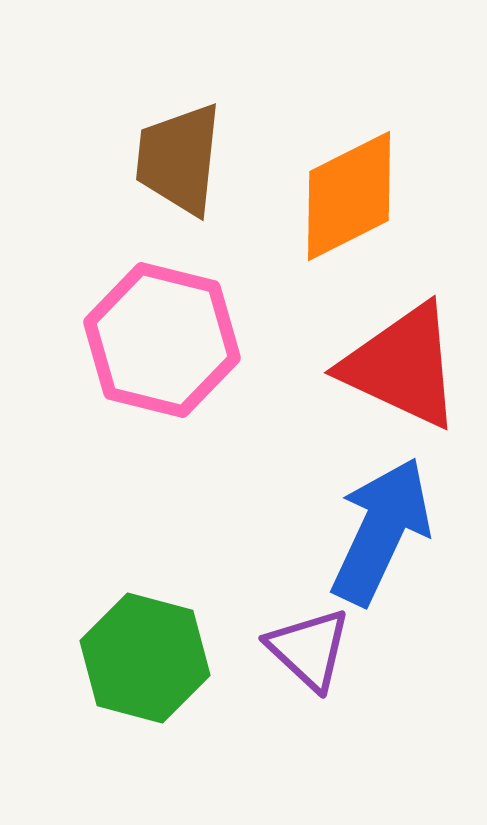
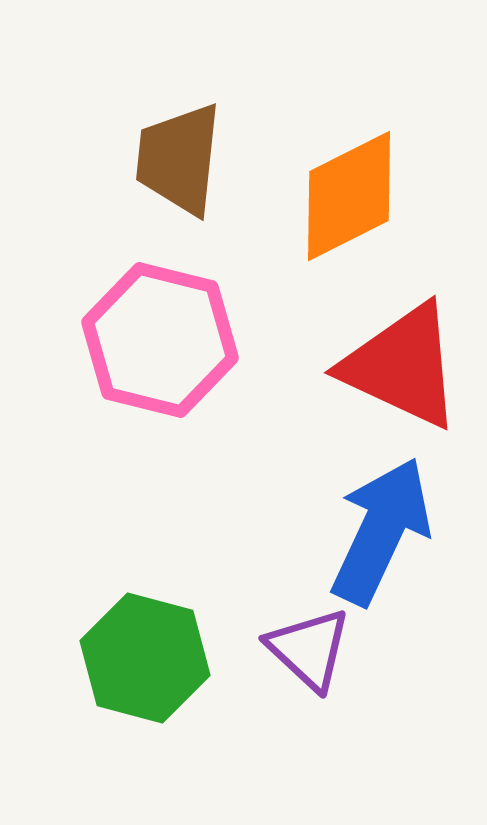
pink hexagon: moved 2 px left
